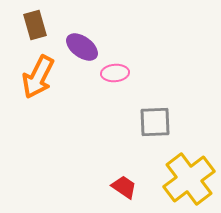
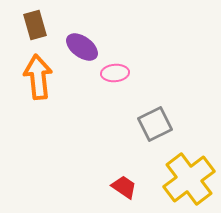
orange arrow: rotated 147 degrees clockwise
gray square: moved 2 px down; rotated 24 degrees counterclockwise
